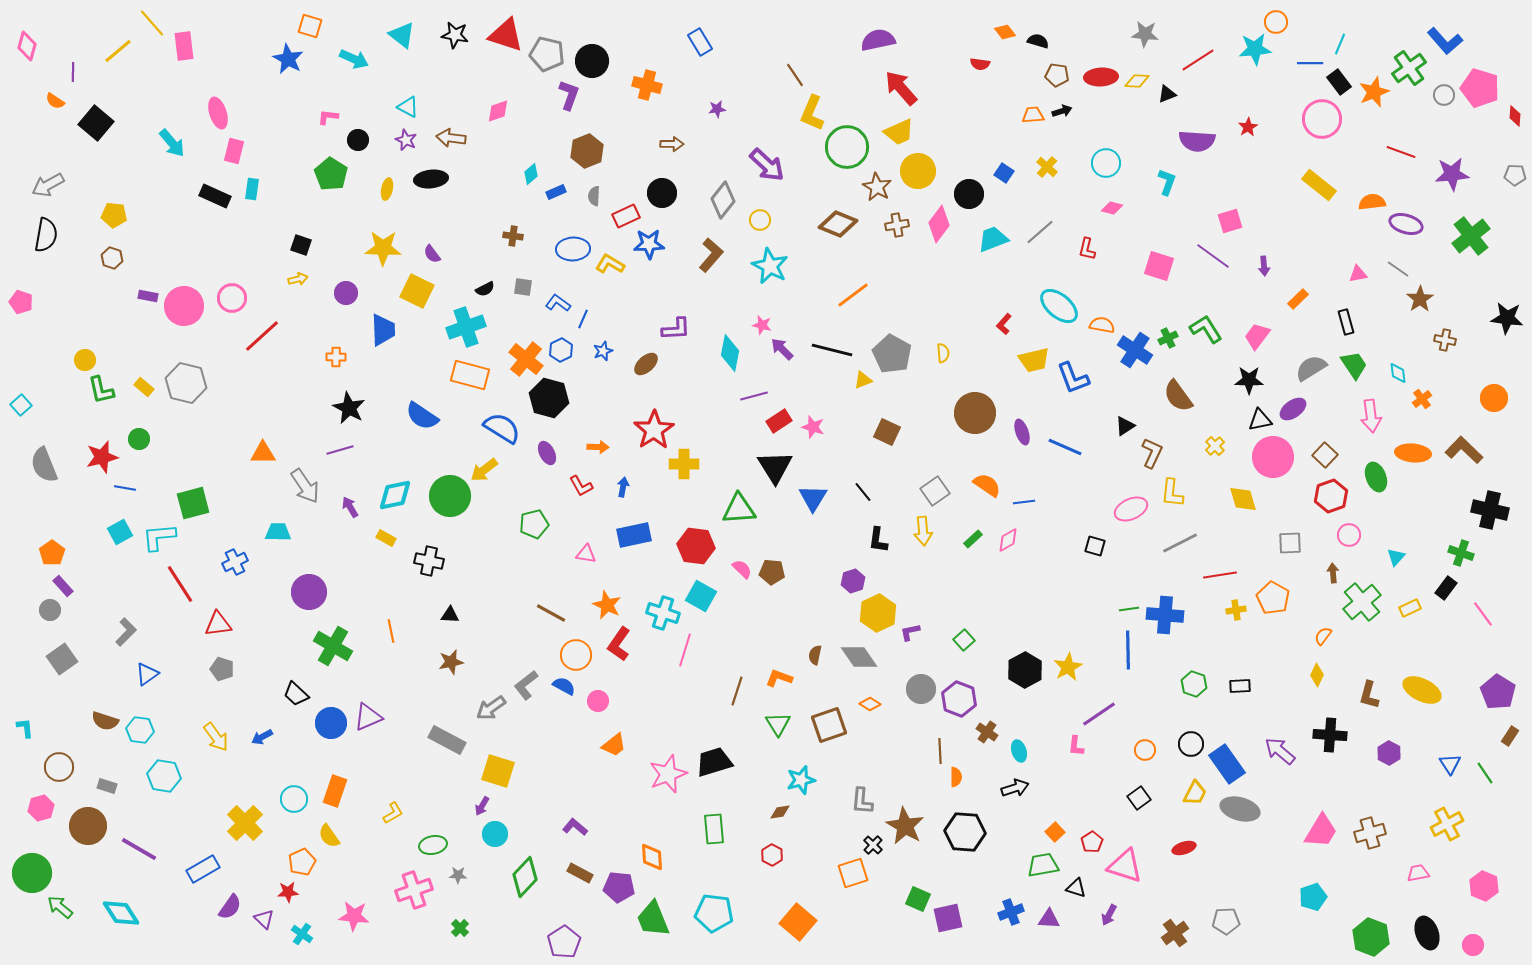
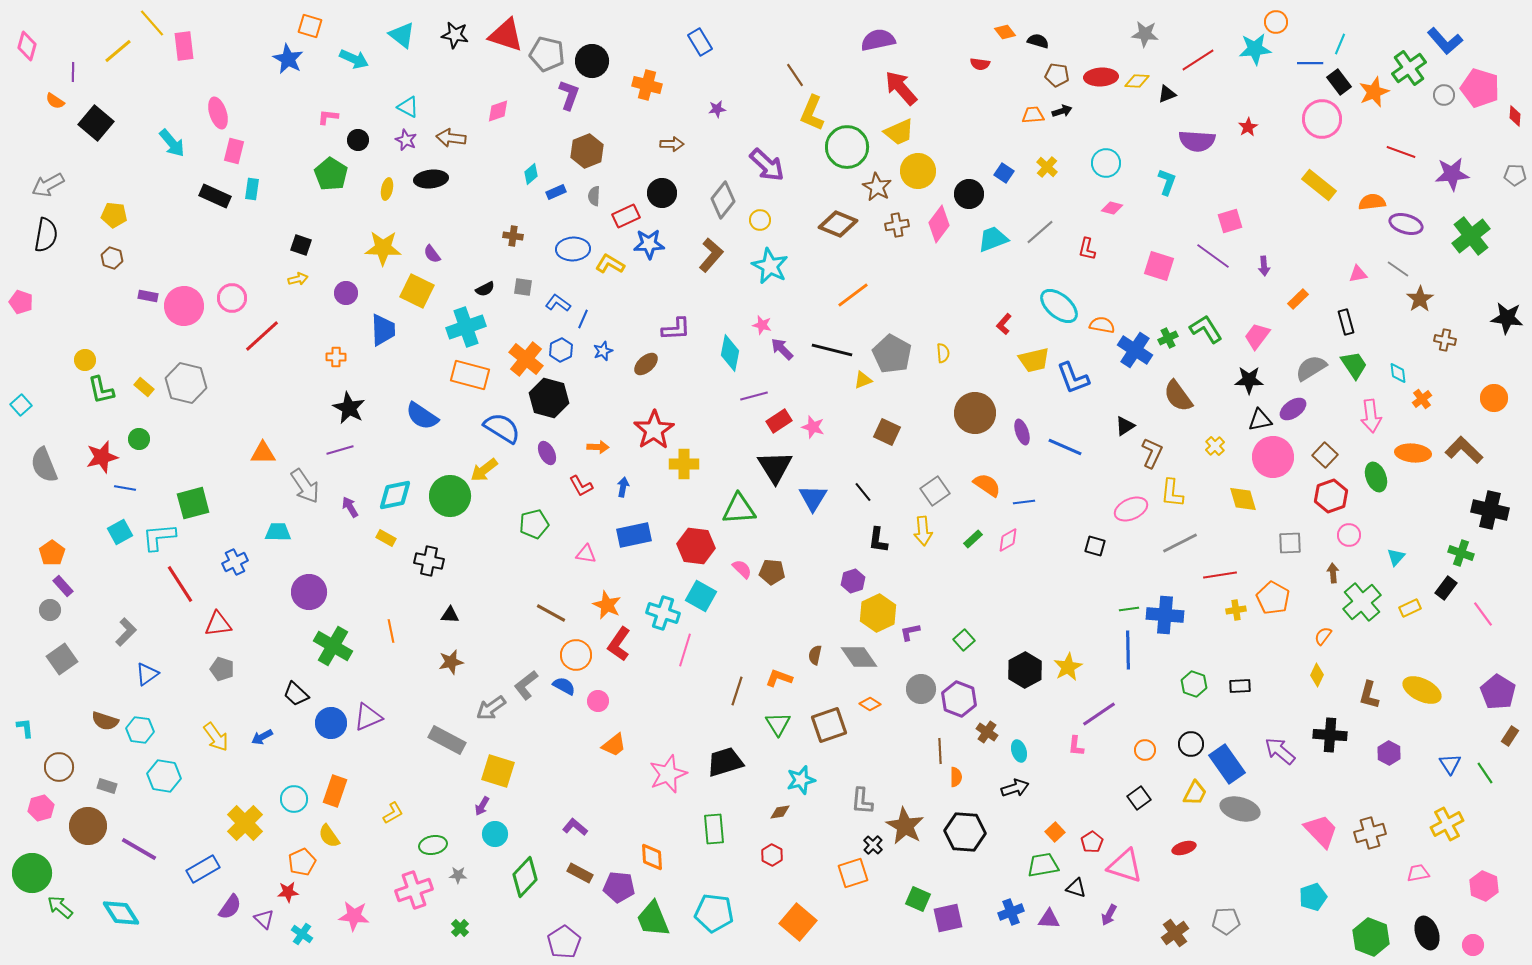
black trapezoid at (714, 762): moved 11 px right
pink trapezoid at (1321, 831): rotated 75 degrees counterclockwise
